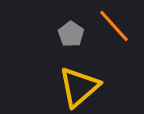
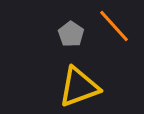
yellow triangle: rotated 21 degrees clockwise
